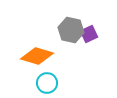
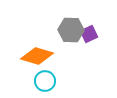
gray hexagon: rotated 10 degrees counterclockwise
cyan circle: moved 2 px left, 2 px up
